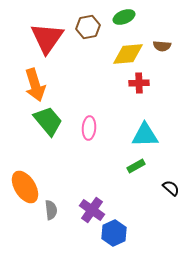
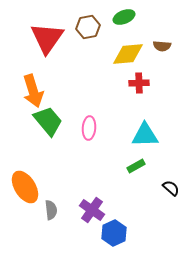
orange arrow: moved 2 px left, 6 px down
